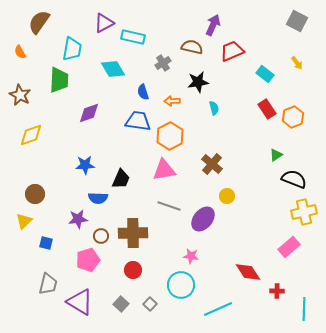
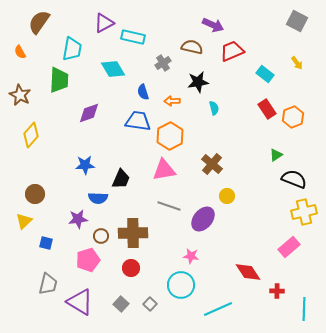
purple arrow at (213, 25): rotated 90 degrees clockwise
yellow diamond at (31, 135): rotated 30 degrees counterclockwise
red circle at (133, 270): moved 2 px left, 2 px up
